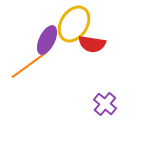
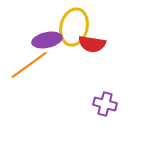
yellow ellipse: moved 3 px down; rotated 18 degrees counterclockwise
purple ellipse: rotated 52 degrees clockwise
purple cross: rotated 25 degrees counterclockwise
